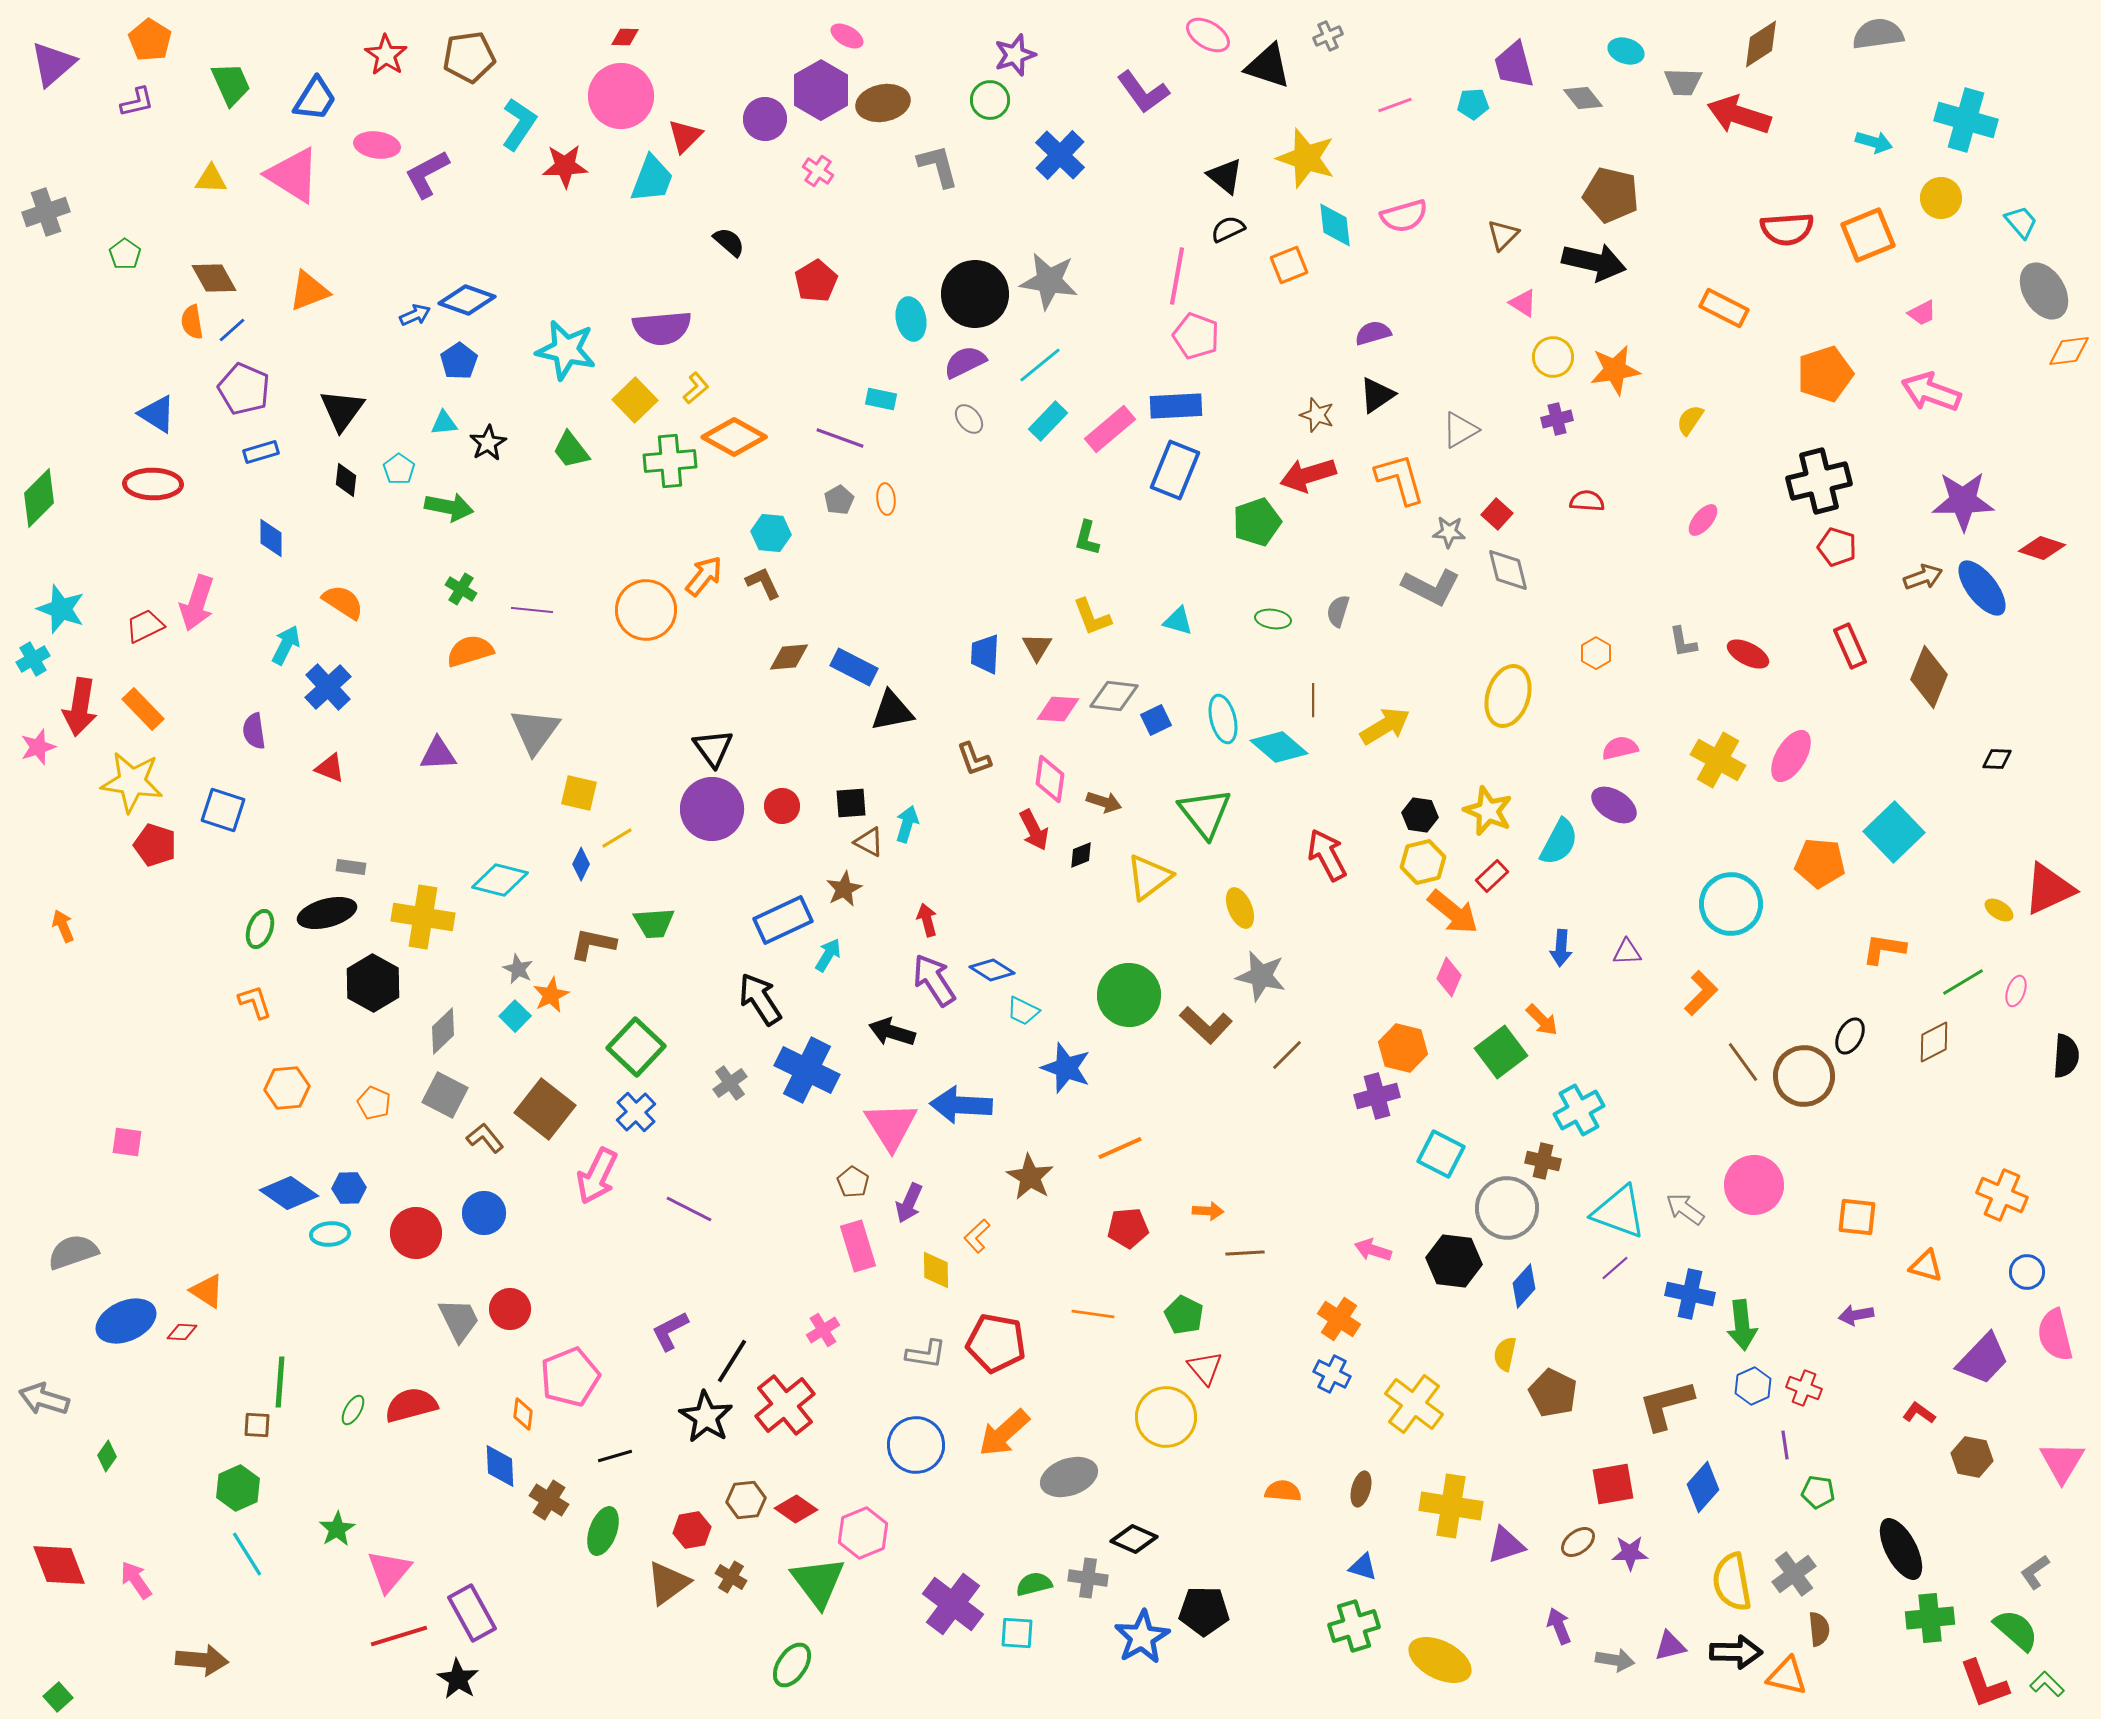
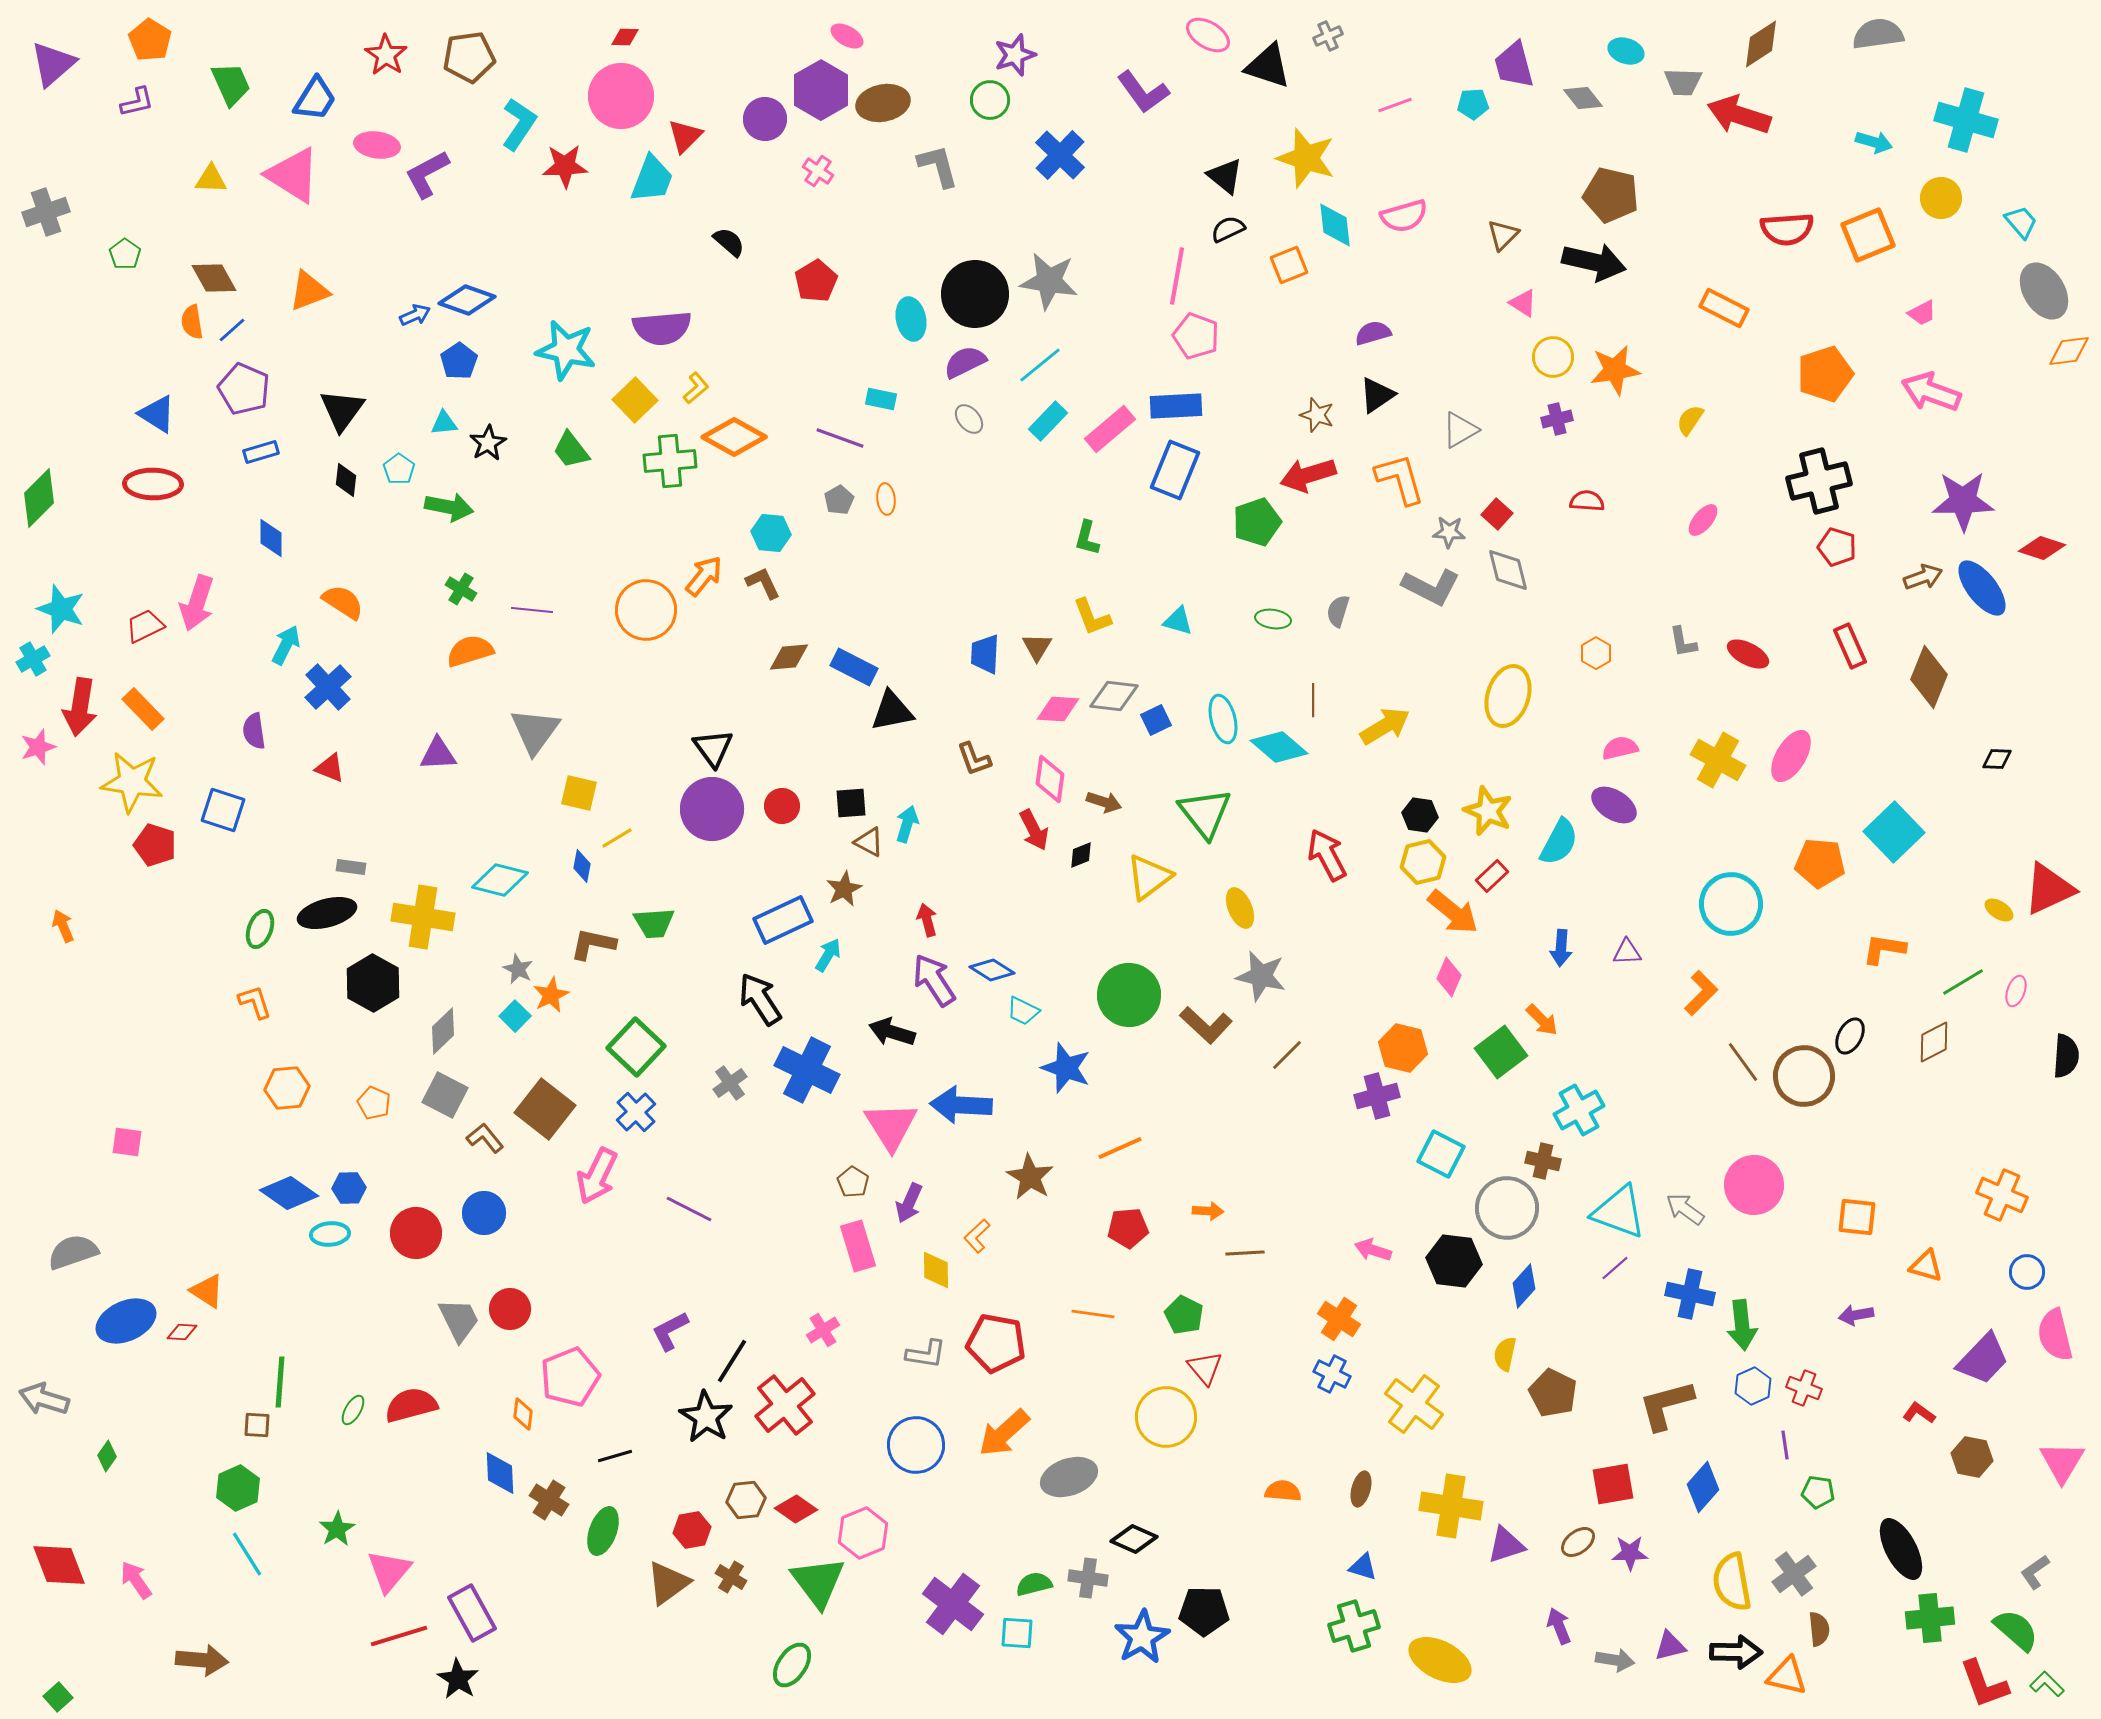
blue diamond at (581, 864): moved 1 px right, 2 px down; rotated 16 degrees counterclockwise
blue diamond at (500, 1466): moved 7 px down
